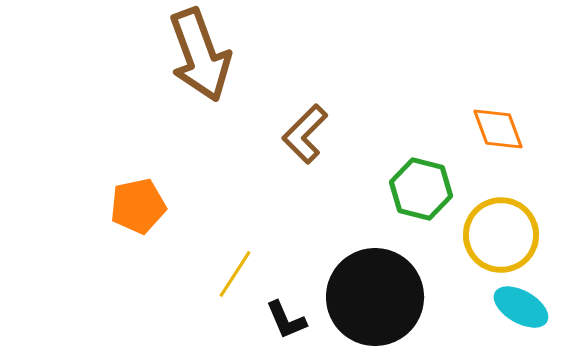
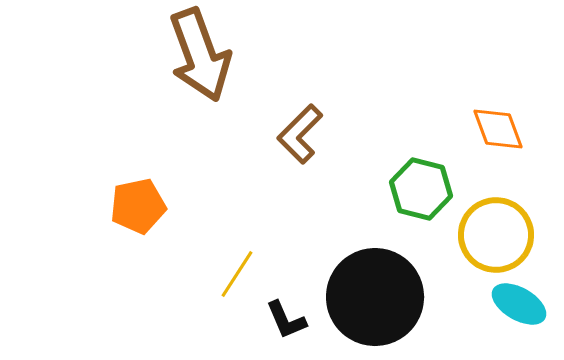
brown L-shape: moved 5 px left
yellow circle: moved 5 px left
yellow line: moved 2 px right
cyan ellipse: moved 2 px left, 3 px up
